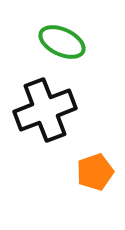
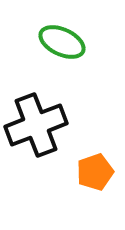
black cross: moved 9 px left, 15 px down
